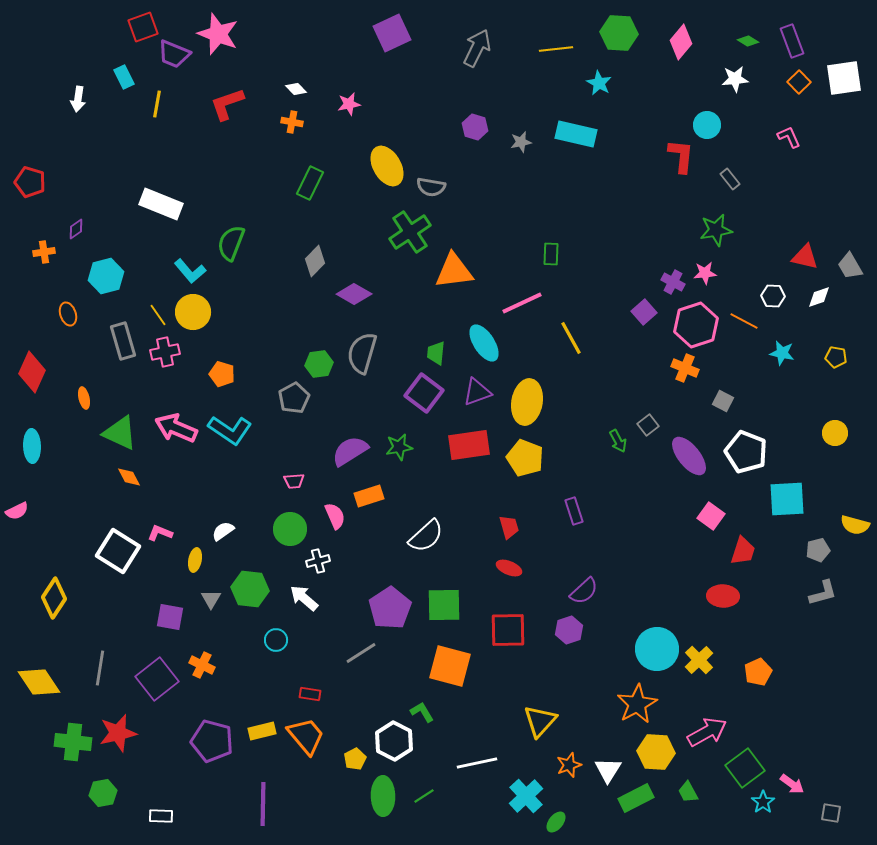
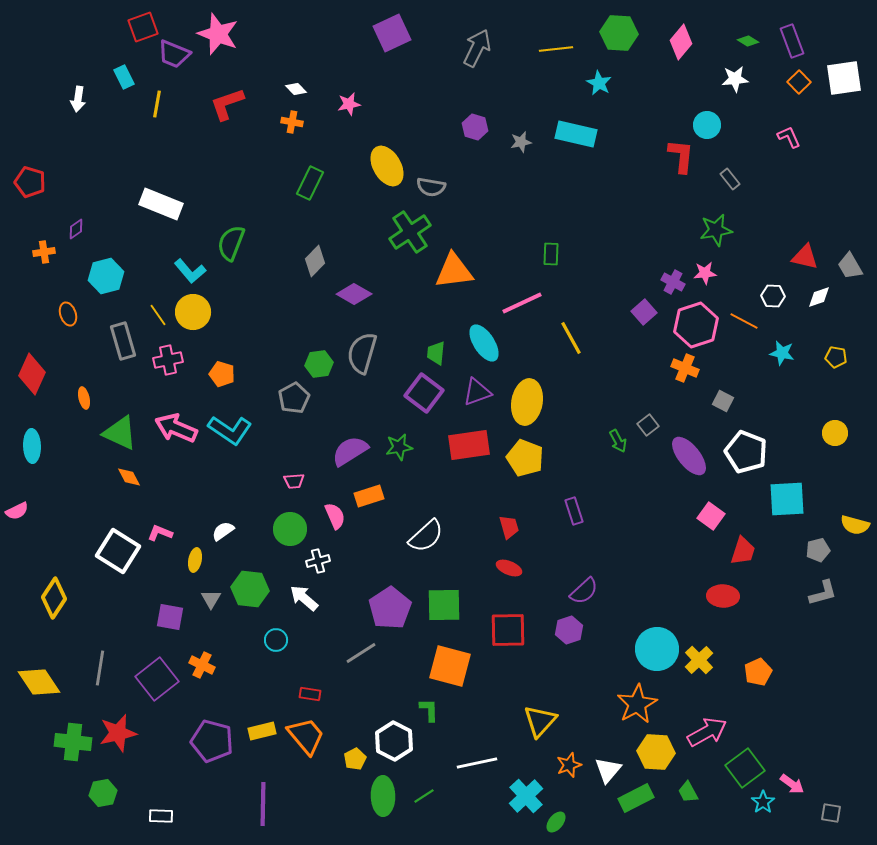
pink cross at (165, 352): moved 3 px right, 8 px down
red diamond at (32, 372): moved 2 px down
green L-shape at (422, 712): moved 7 px right, 2 px up; rotated 30 degrees clockwise
white triangle at (608, 770): rotated 8 degrees clockwise
